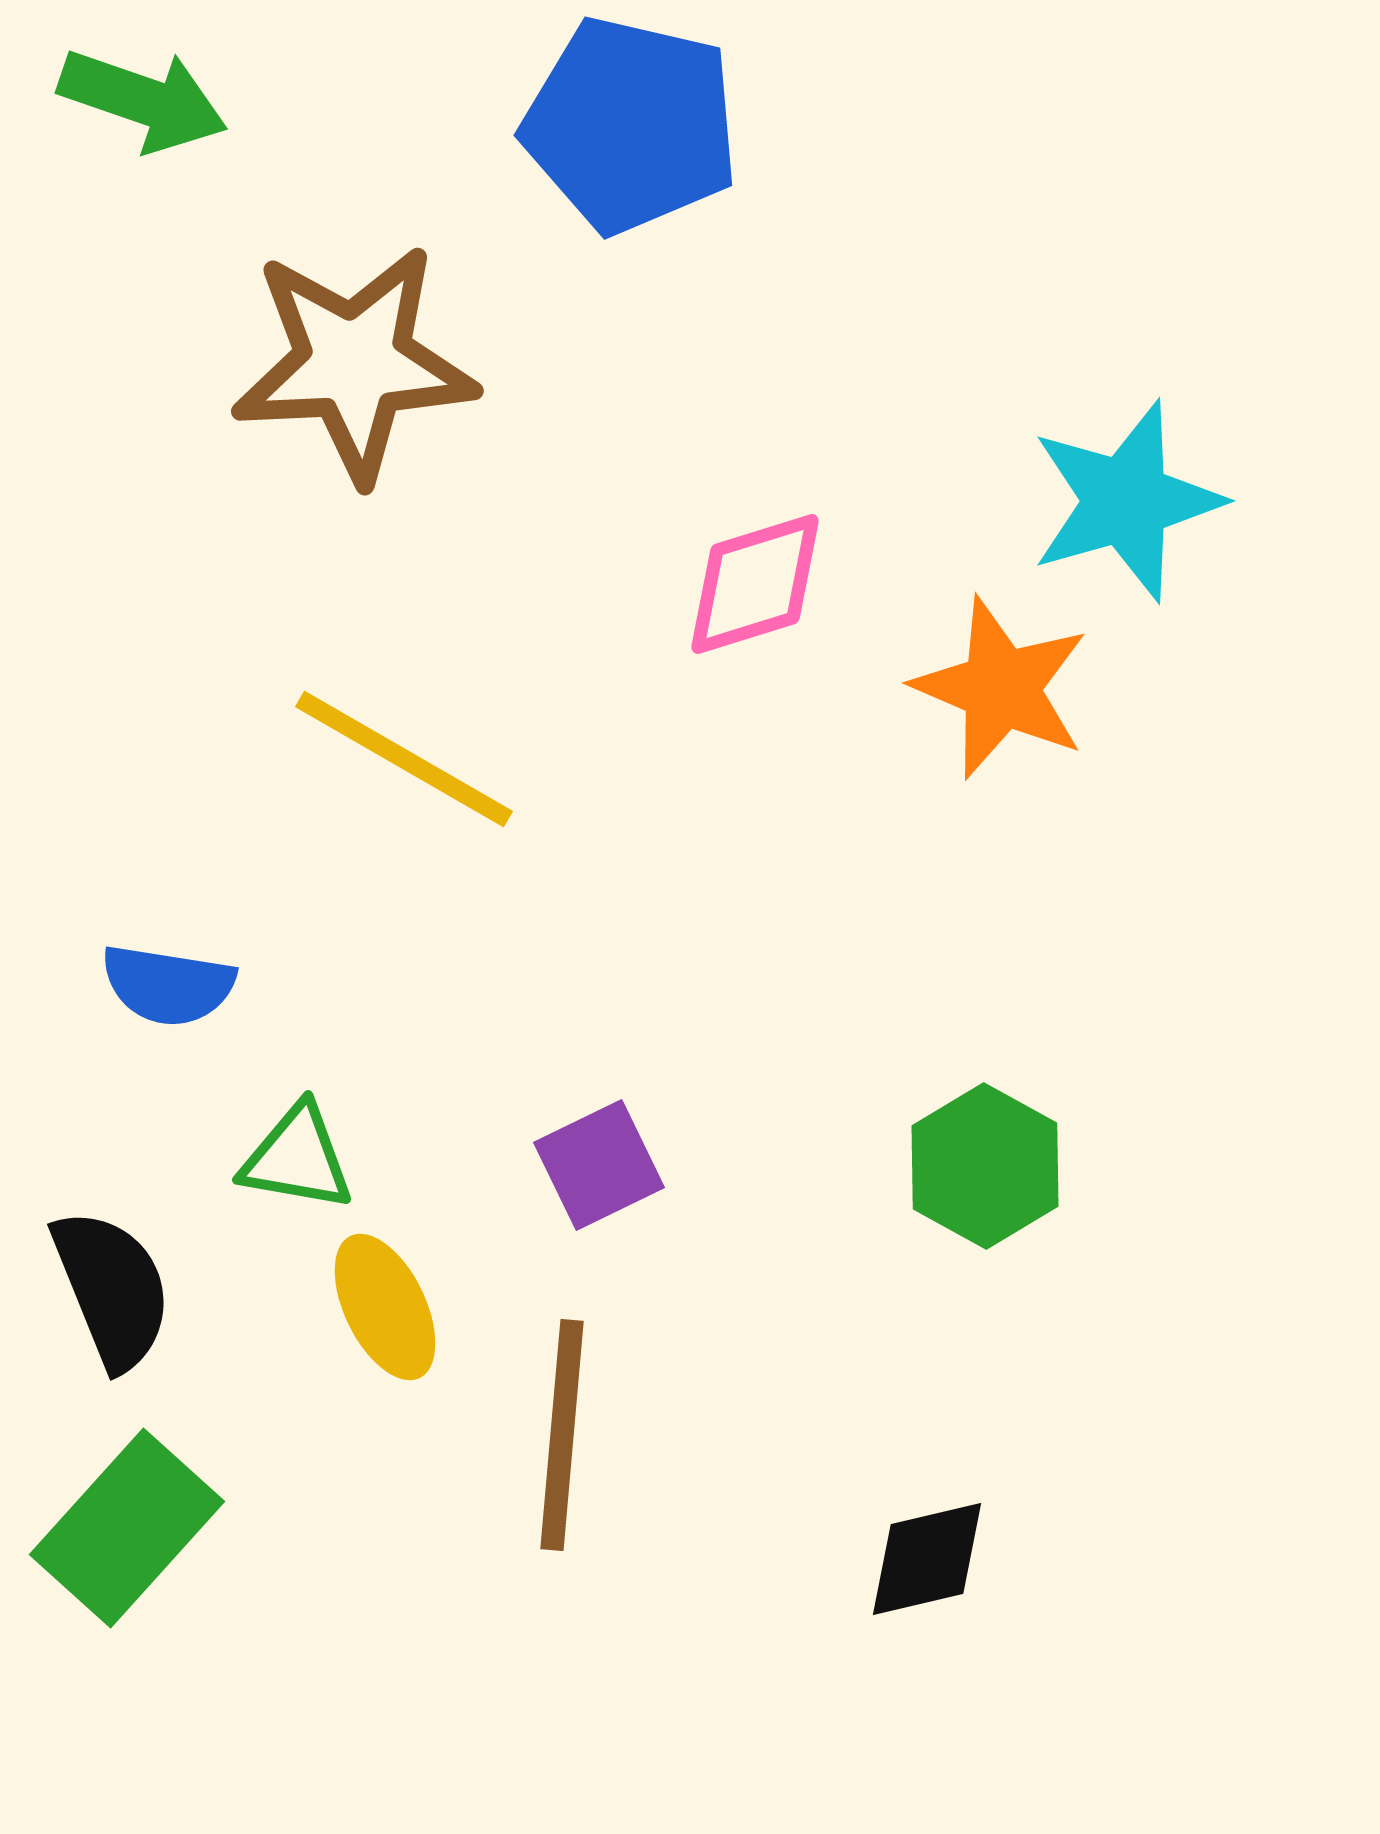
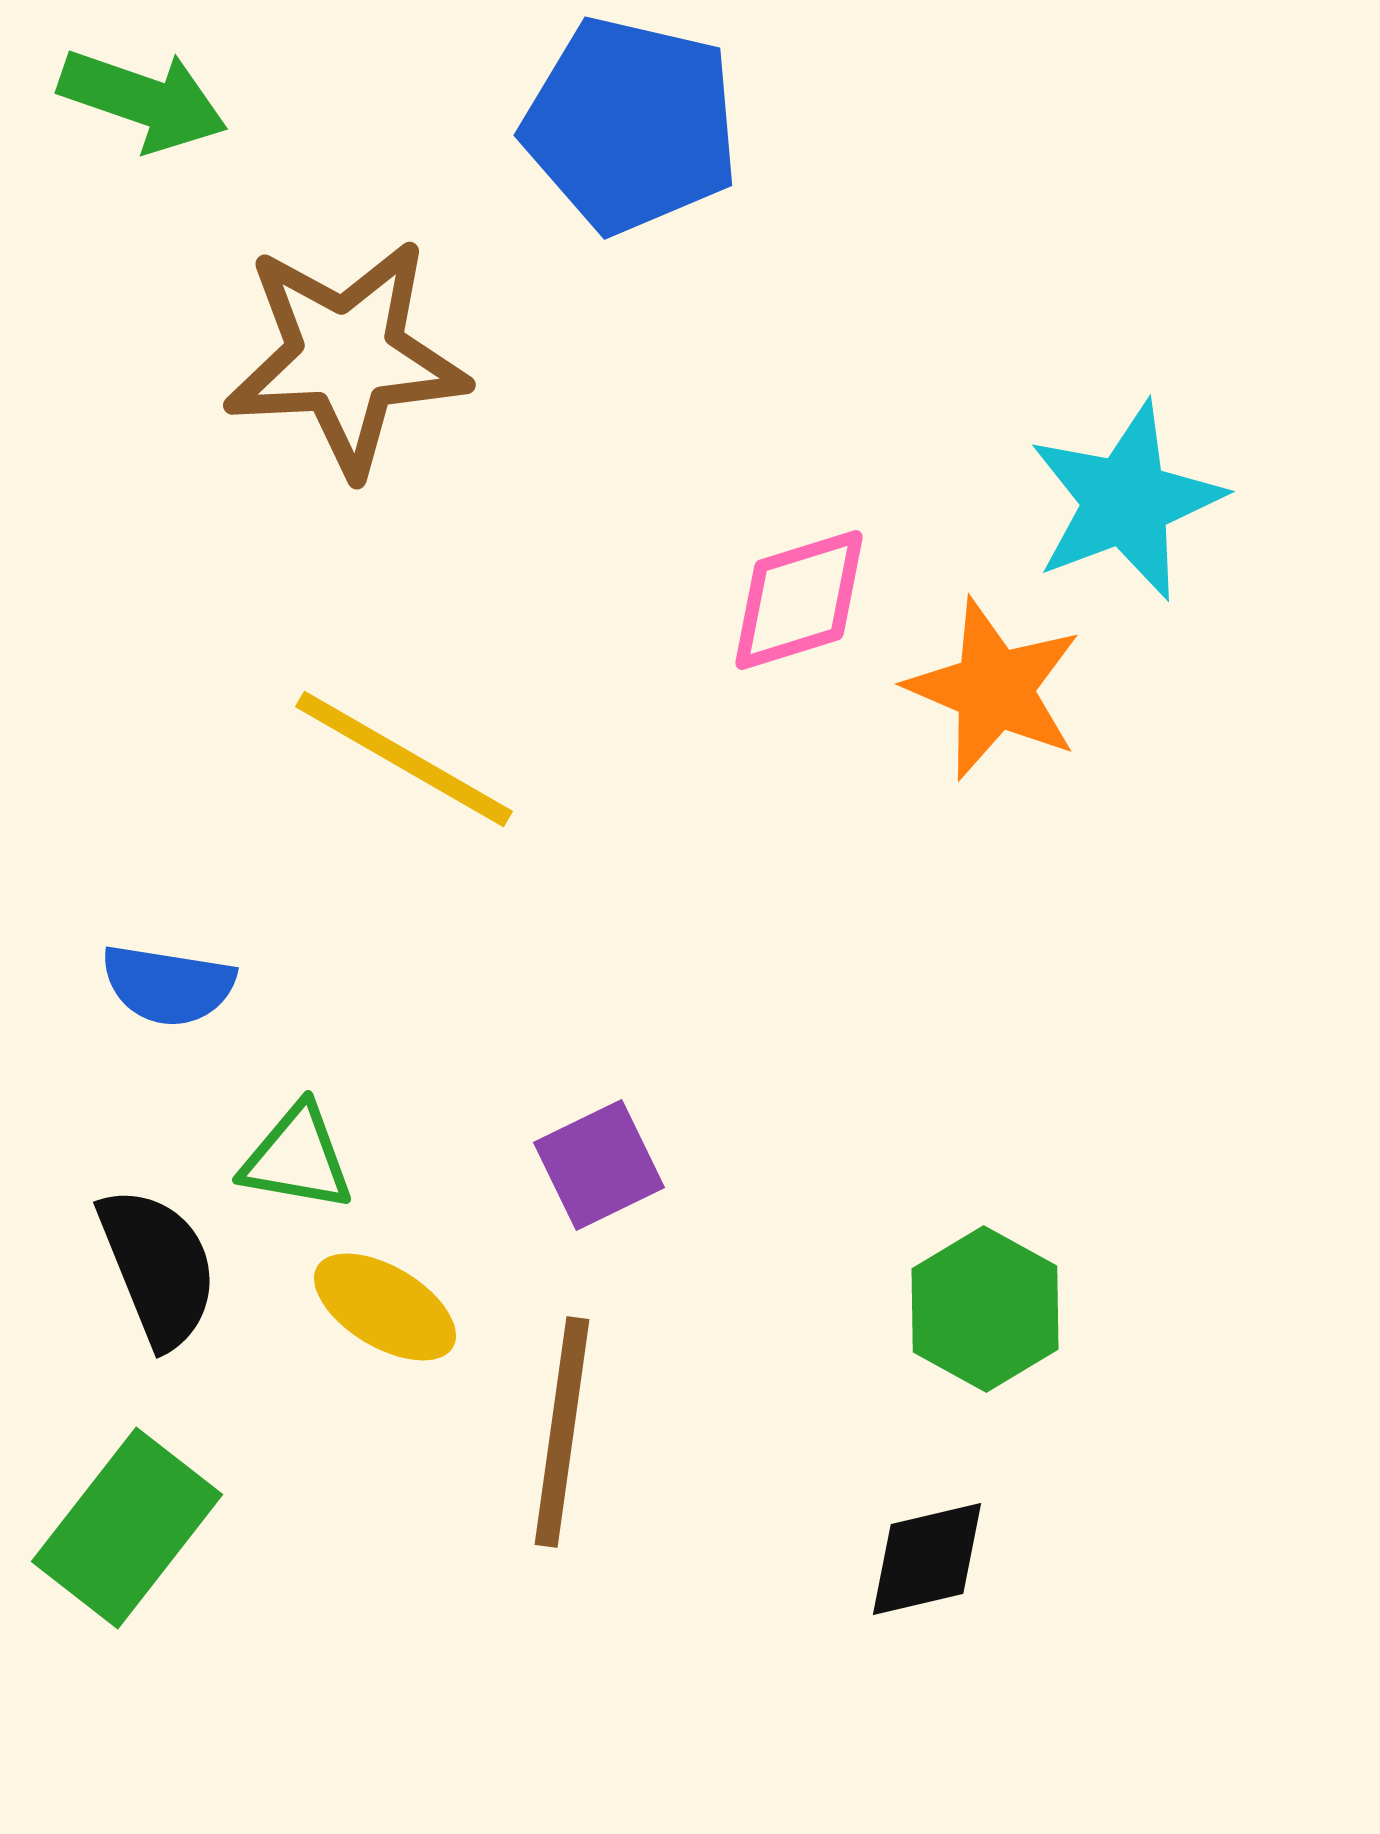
brown star: moved 8 px left, 6 px up
cyan star: rotated 5 degrees counterclockwise
pink diamond: moved 44 px right, 16 px down
orange star: moved 7 px left, 1 px down
green hexagon: moved 143 px down
black semicircle: moved 46 px right, 22 px up
yellow ellipse: rotated 33 degrees counterclockwise
brown line: moved 3 px up; rotated 3 degrees clockwise
green rectangle: rotated 4 degrees counterclockwise
